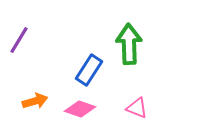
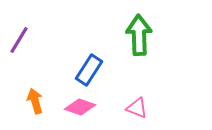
green arrow: moved 10 px right, 9 px up
orange arrow: rotated 90 degrees counterclockwise
pink diamond: moved 2 px up
